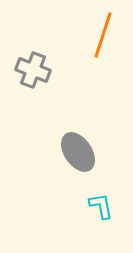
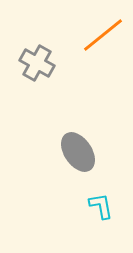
orange line: rotated 33 degrees clockwise
gray cross: moved 4 px right, 7 px up; rotated 8 degrees clockwise
